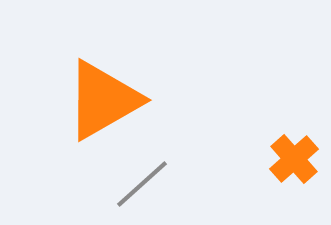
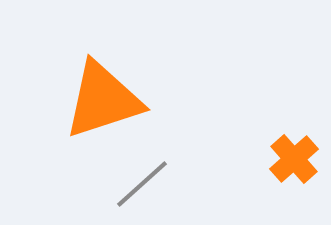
orange triangle: rotated 12 degrees clockwise
